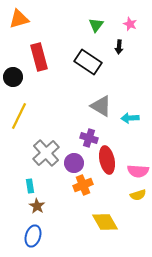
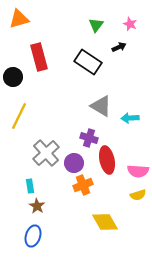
black arrow: rotated 120 degrees counterclockwise
